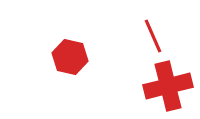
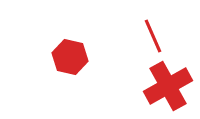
red cross: rotated 15 degrees counterclockwise
